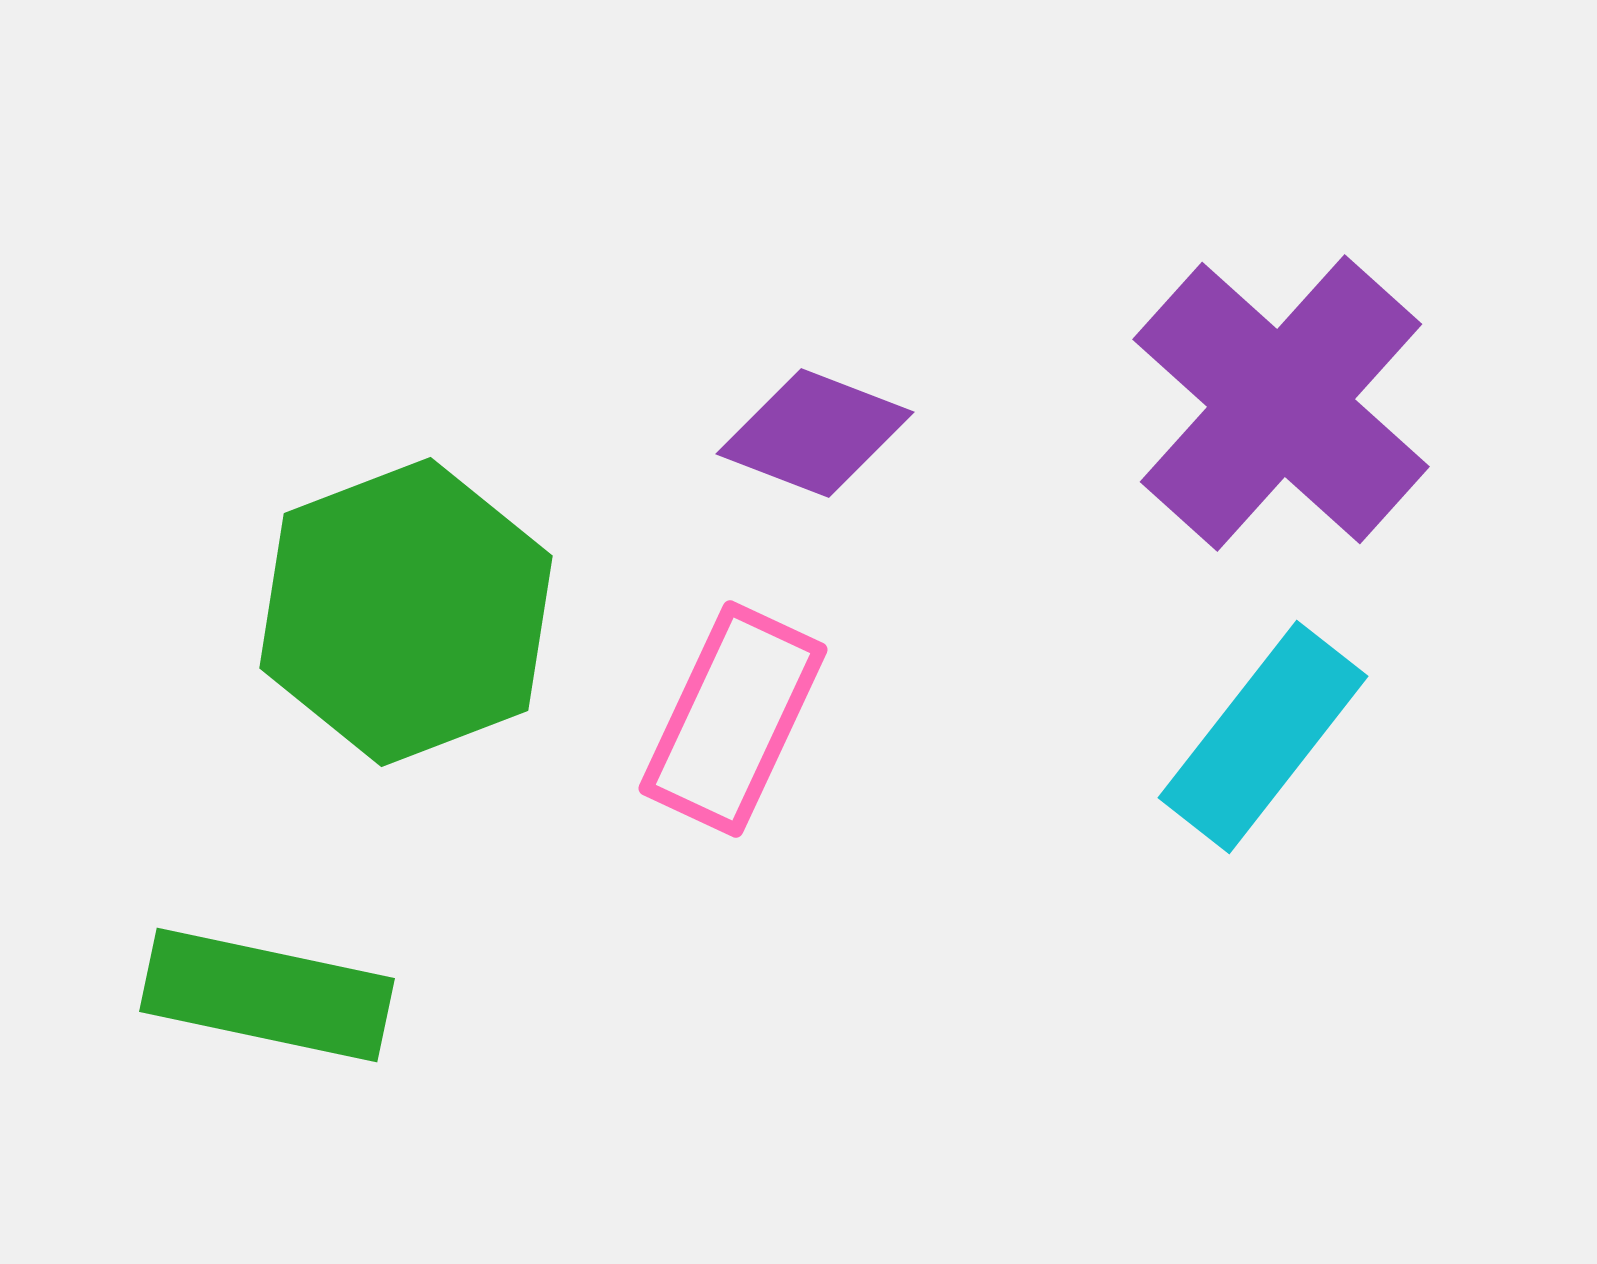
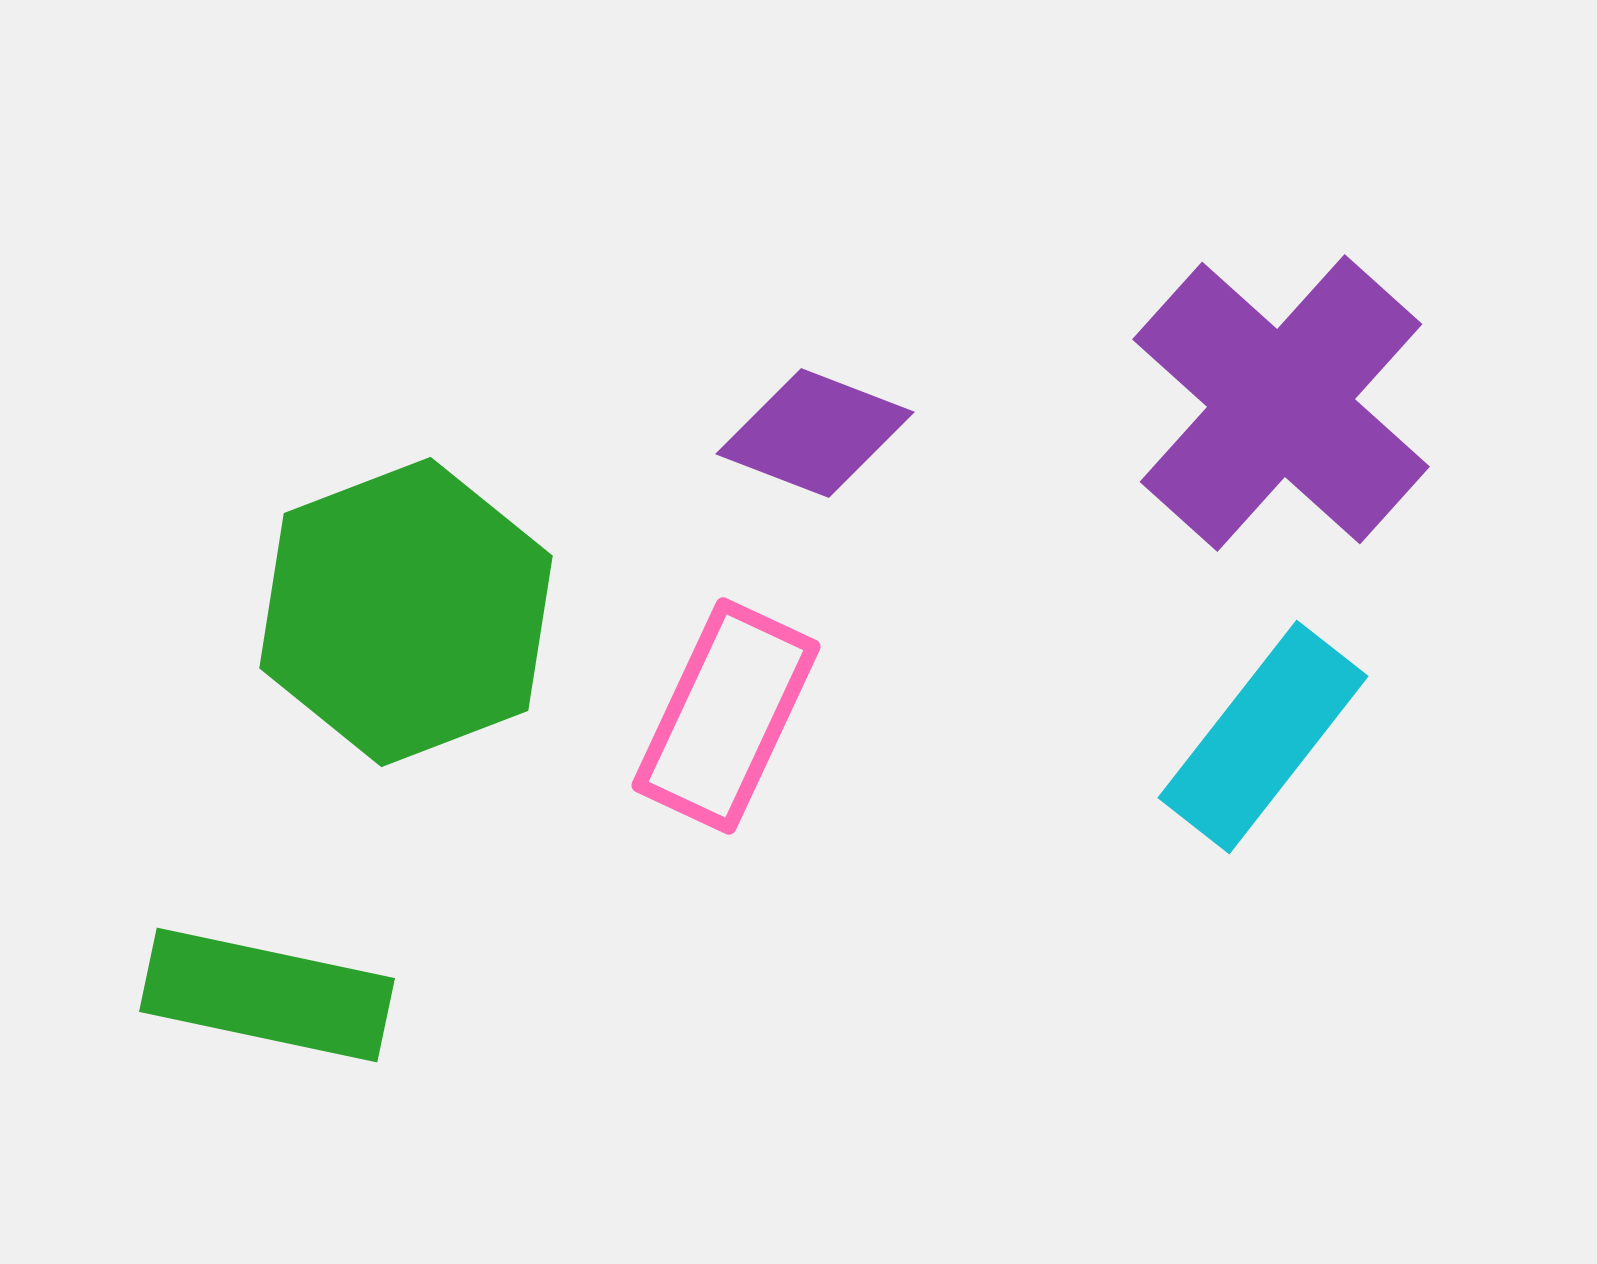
pink rectangle: moved 7 px left, 3 px up
